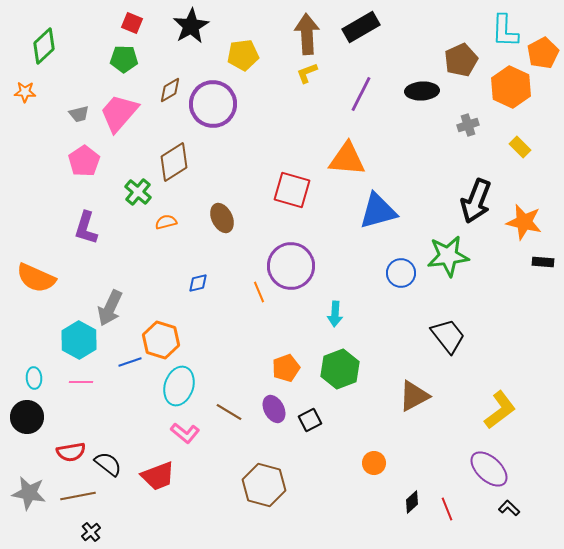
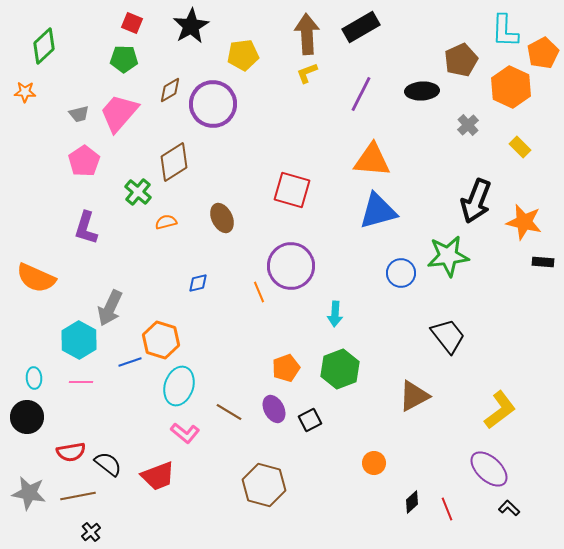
gray cross at (468, 125): rotated 25 degrees counterclockwise
orange triangle at (347, 159): moved 25 px right, 1 px down
